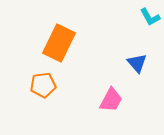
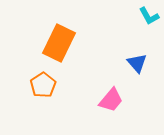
cyan L-shape: moved 1 px left, 1 px up
orange pentagon: rotated 25 degrees counterclockwise
pink trapezoid: rotated 12 degrees clockwise
